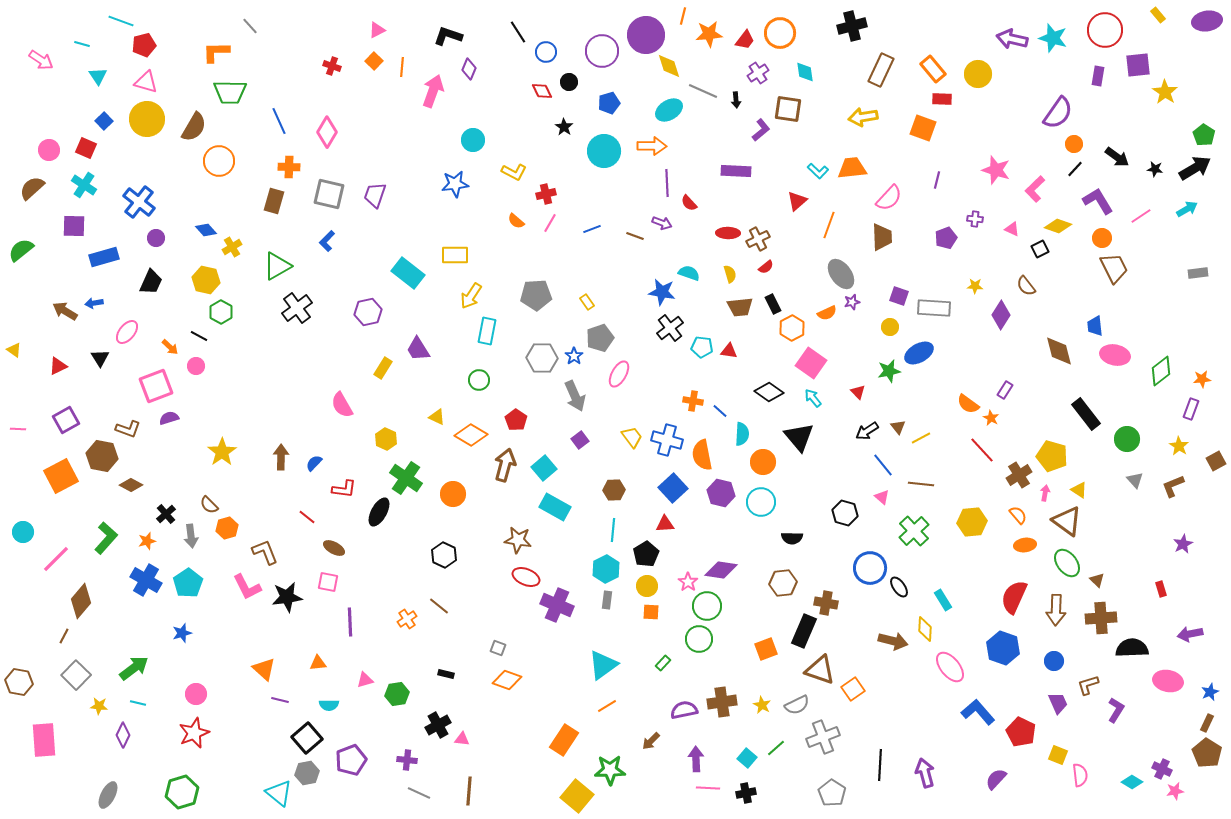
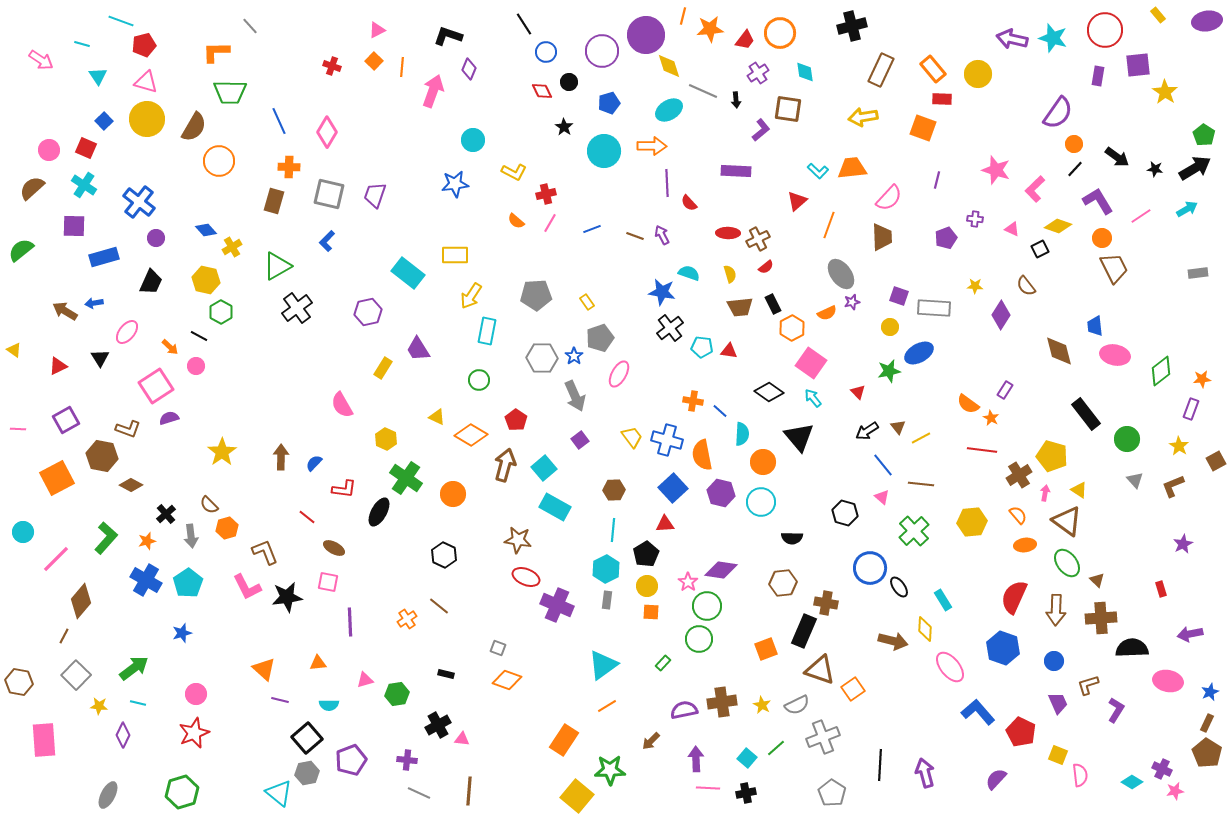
black line at (518, 32): moved 6 px right, 8 px up
orange star at (709, 34): moved 1 px right, 5 px up
purple arrow at (662, 223): moved 12 px down; rotated 138 degrees counterclockwise
pink square at (156, 386): rotated 12 degrees counterclockwise
red line at (982, 450): rotated 40 degrees counterclockwise
orange square at (61, 476): moved 4 px left, 2 px down
